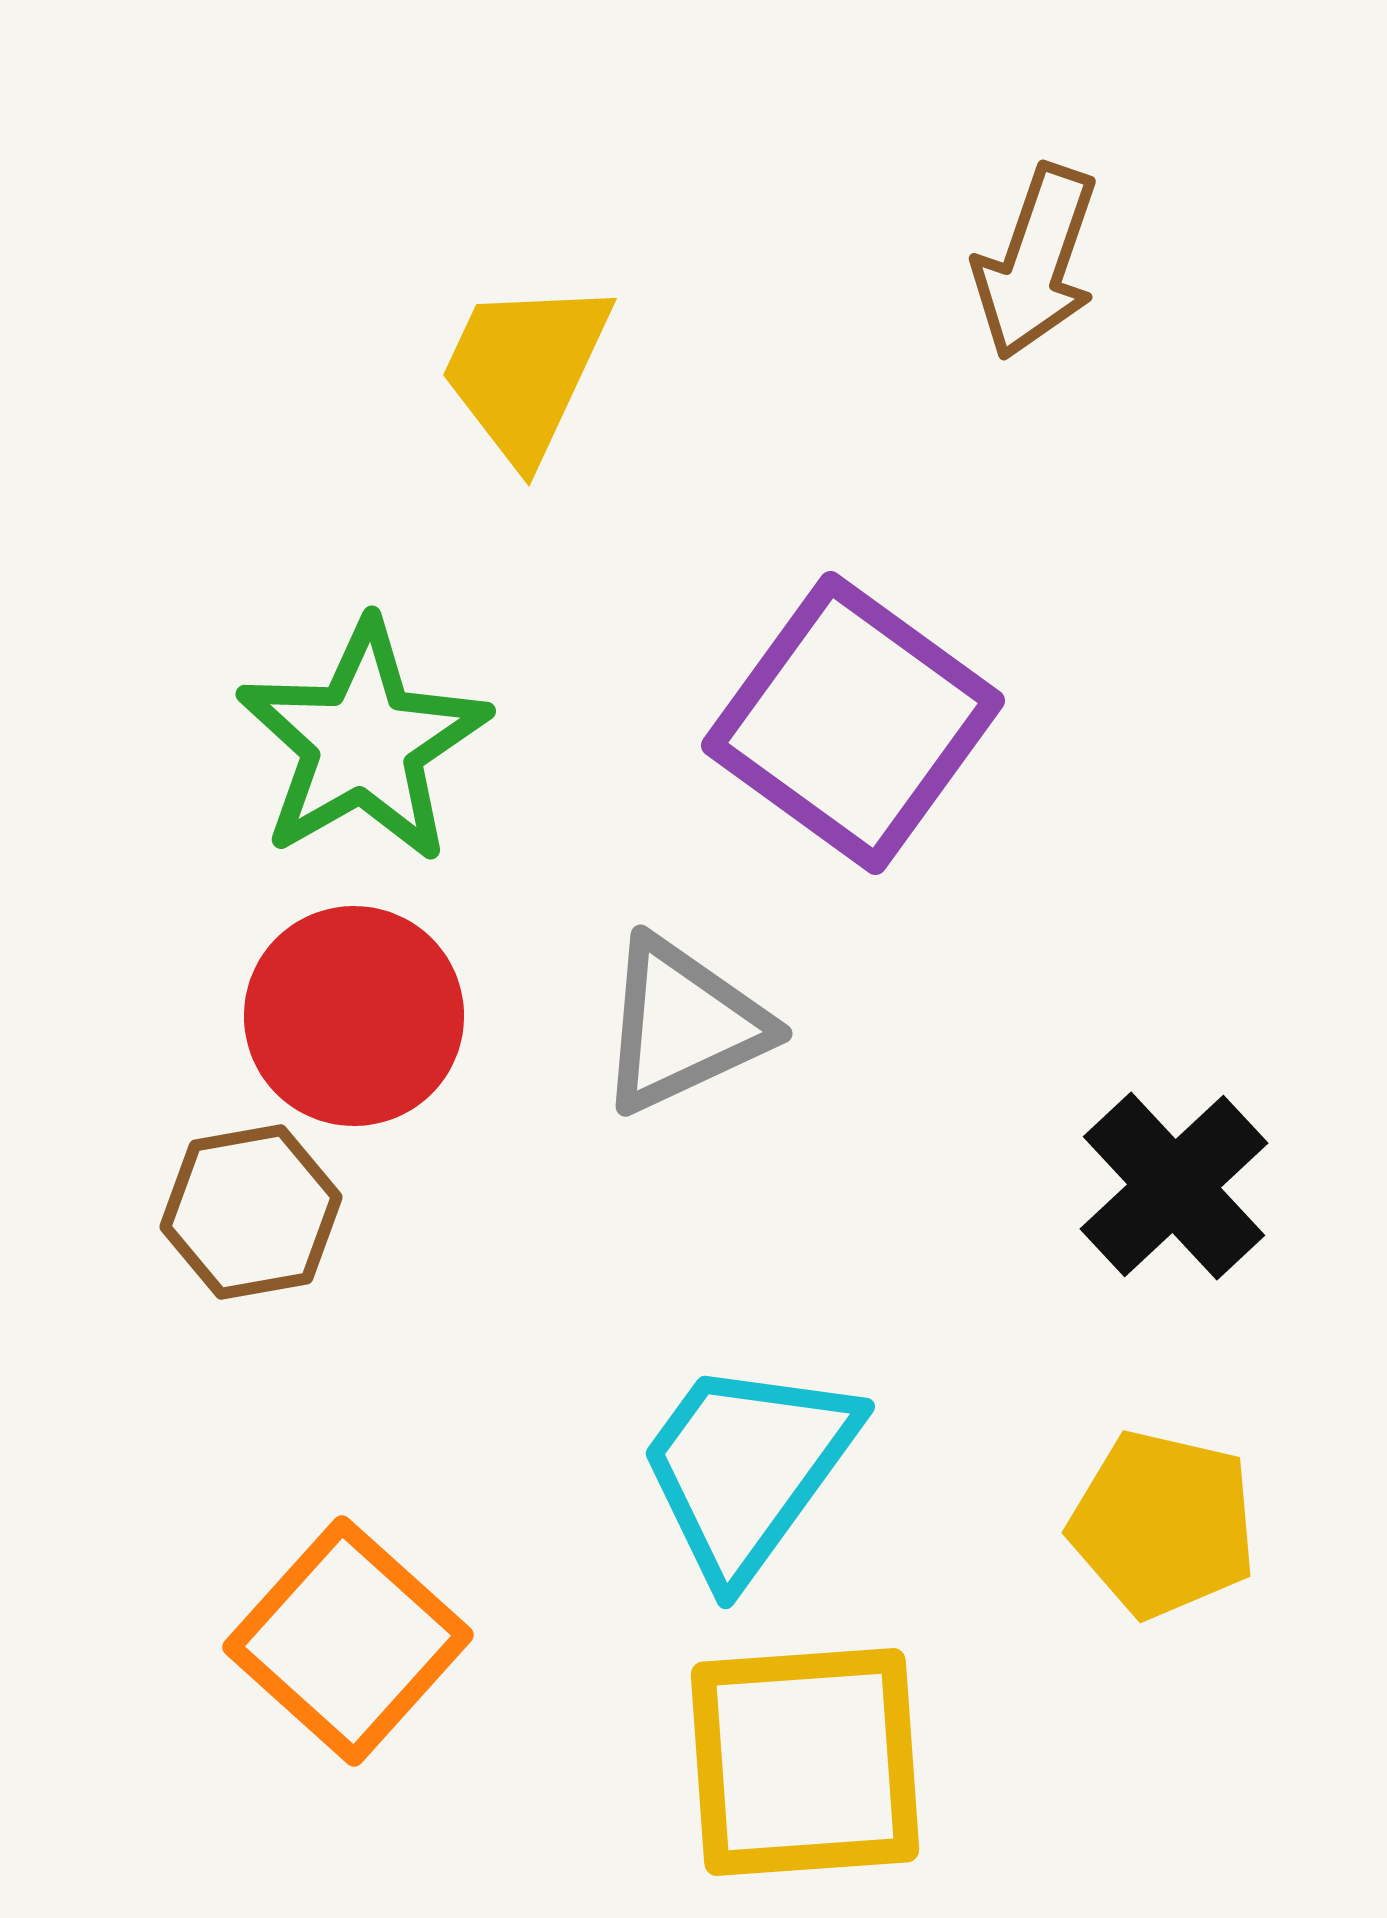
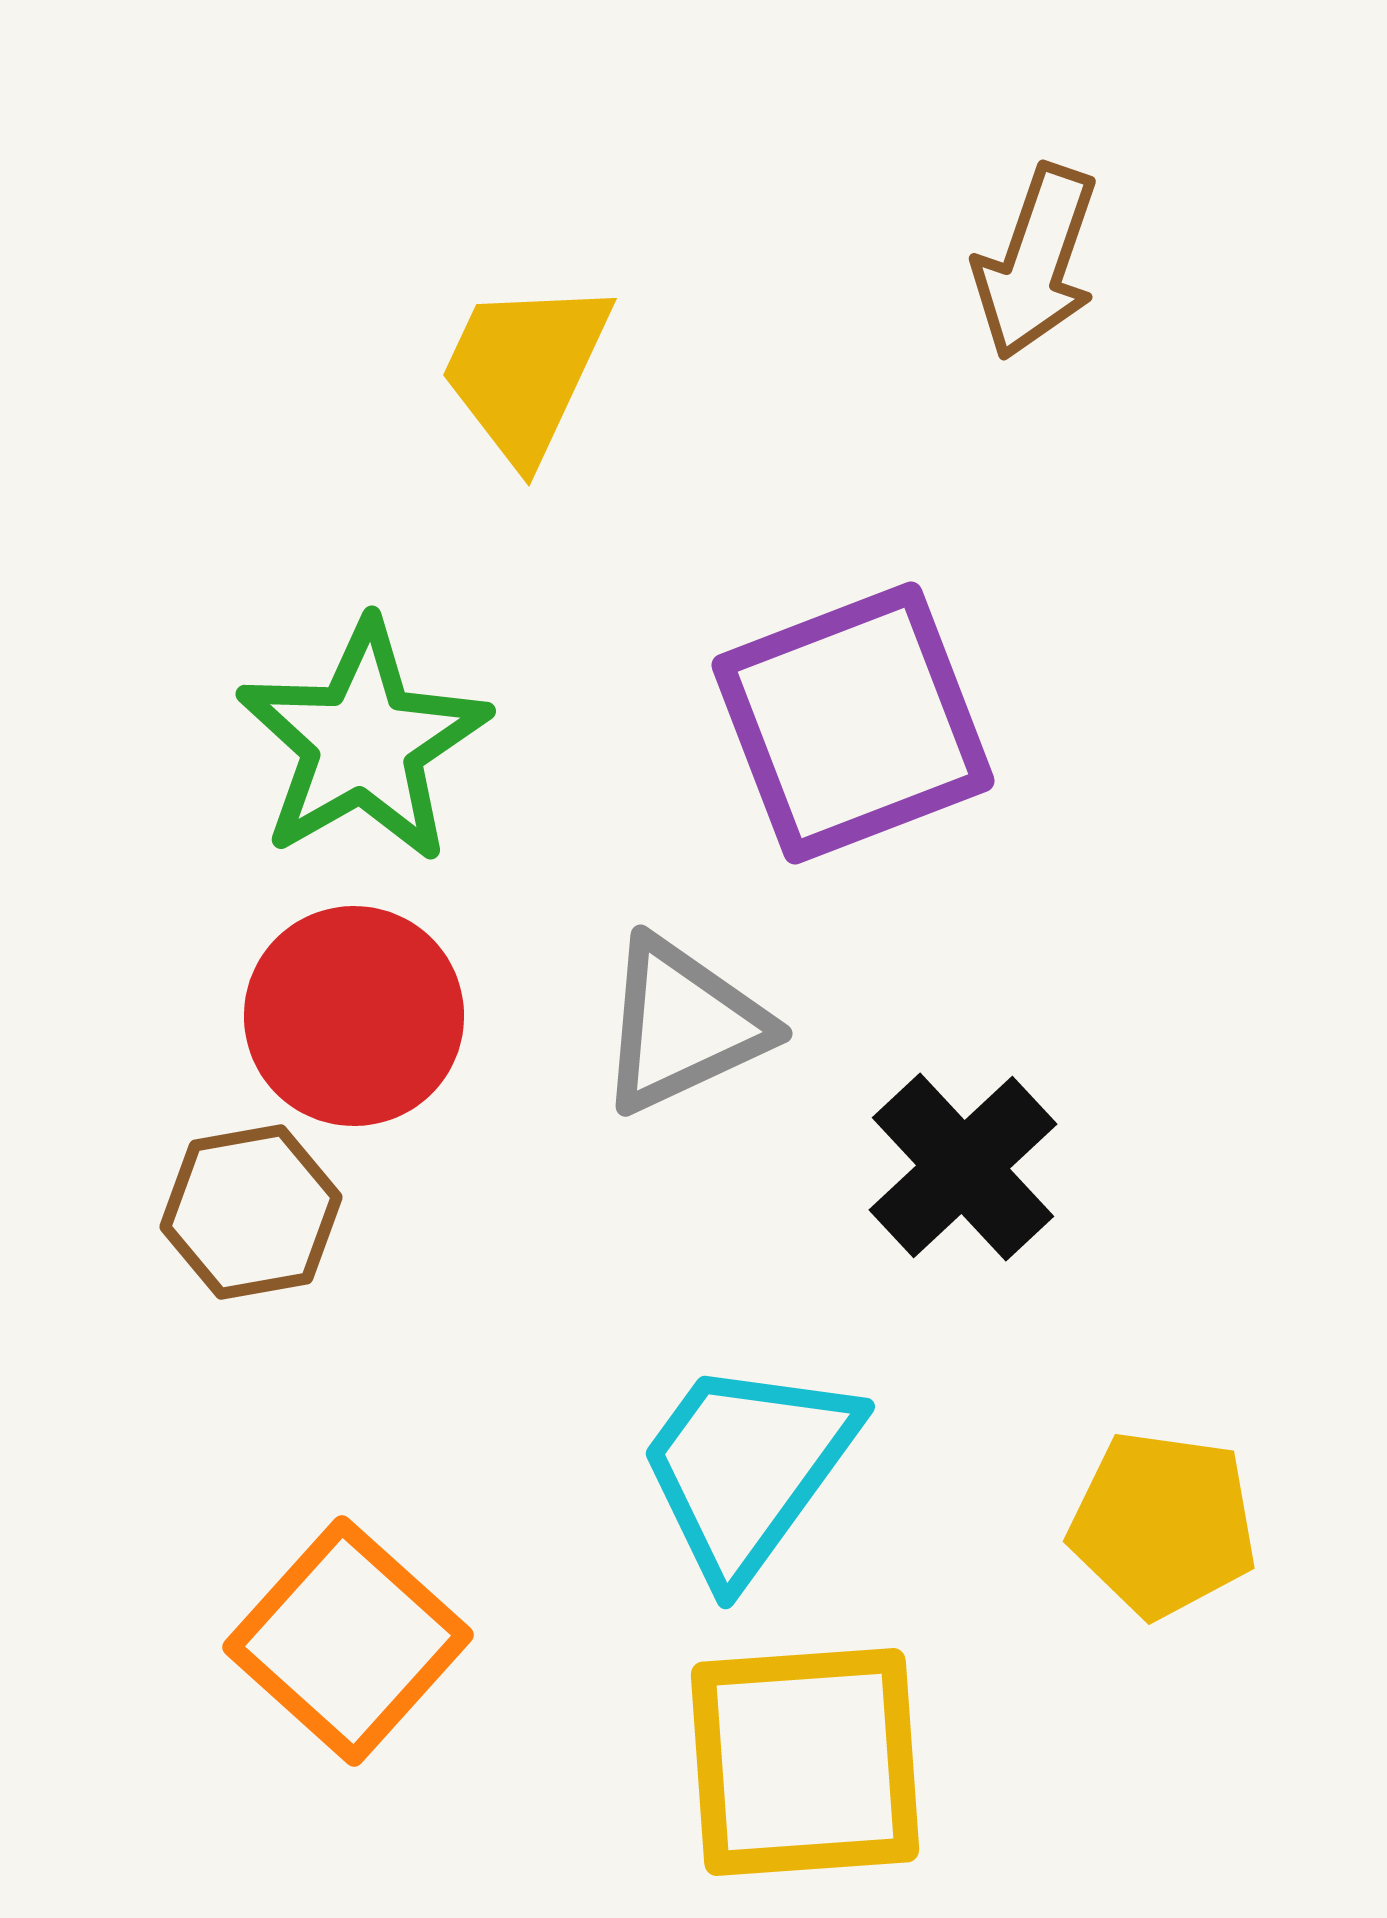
purple square: rotated 33 degrees clockwise
black cross: moved 211 px left, 19 px up
yellow pentagon: rotated 5 degrees counterclockwise
